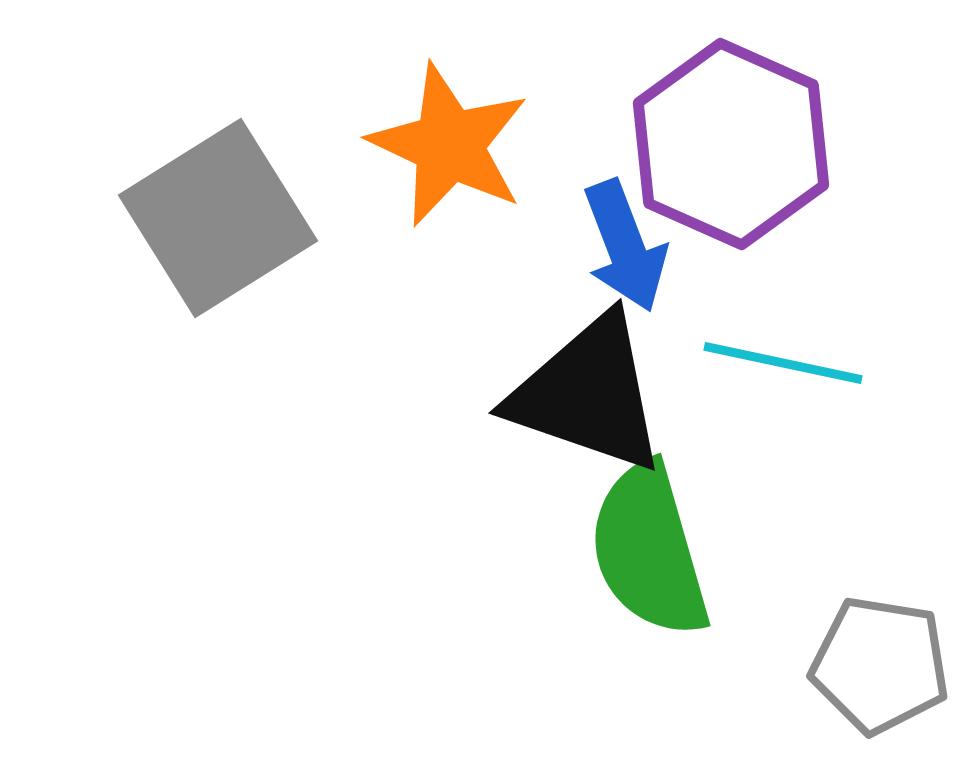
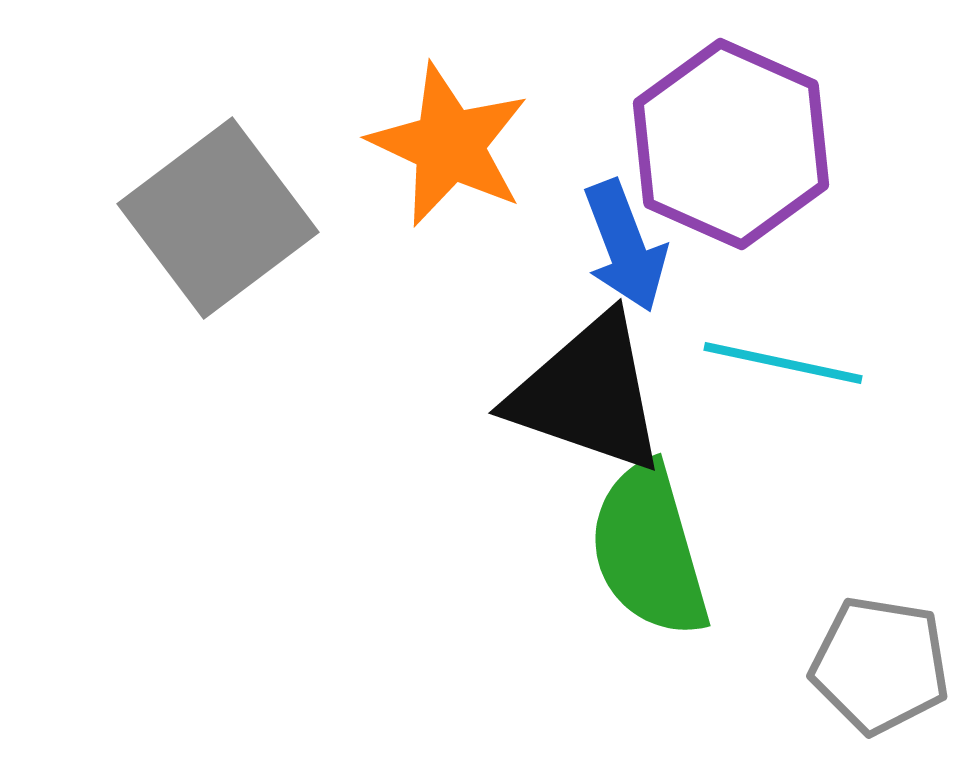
gray square: rotated 5 degrees counterclockwise
